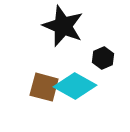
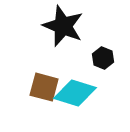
black hexagon: rotated 15 degrees counterclockwise
cyan diamond: moved 7 px down; rotated 12 degrees counterclockwise
